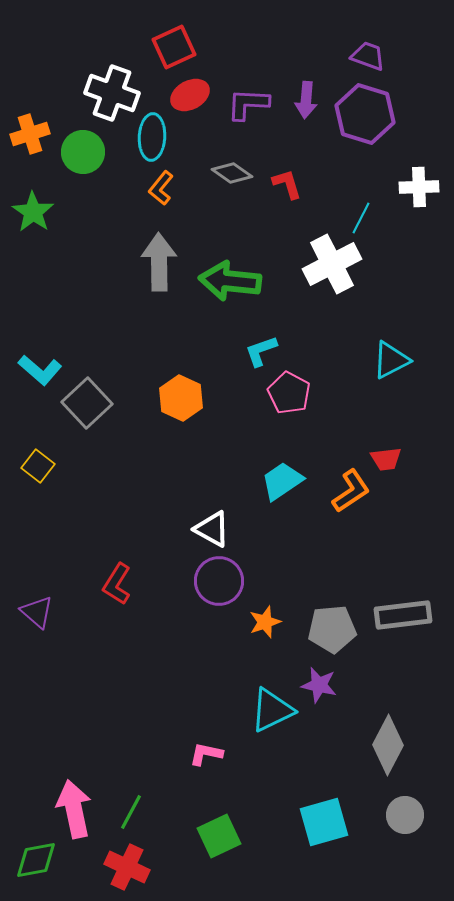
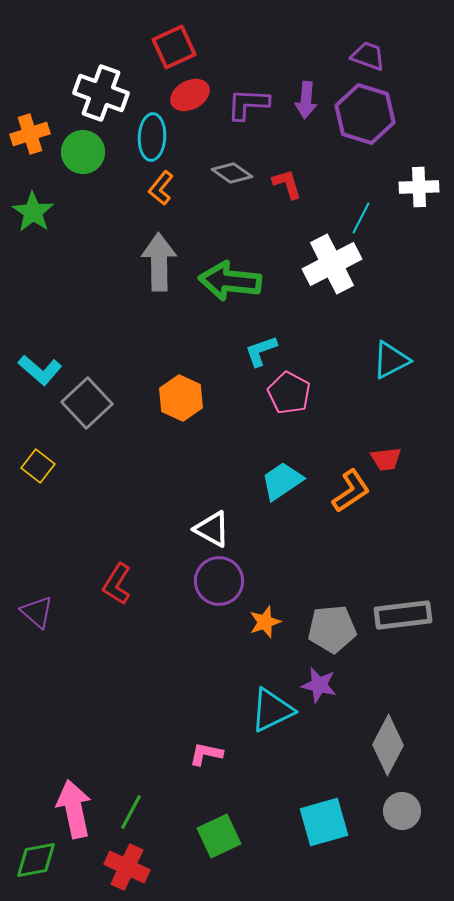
white cross at (112, 93): moved 11 px left
gray circle at (405, 815): moved 3 px left, 4 px up
